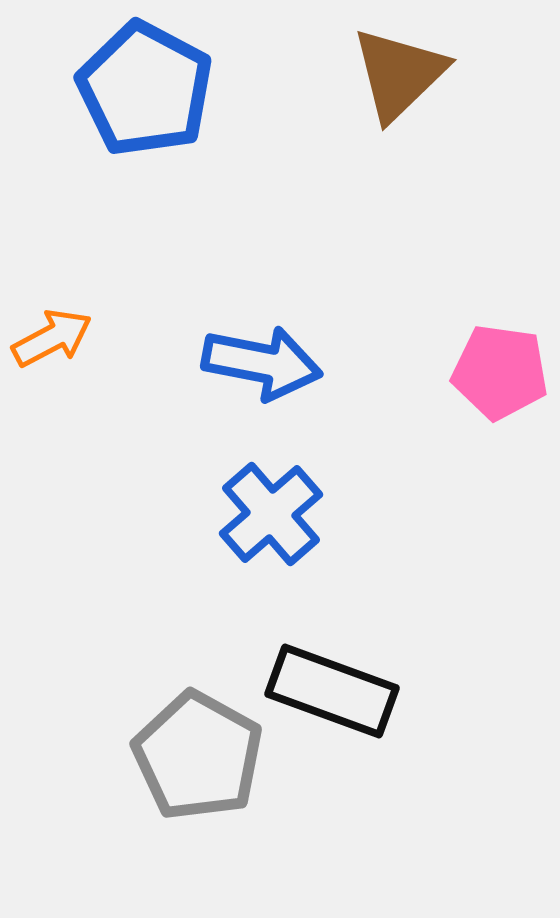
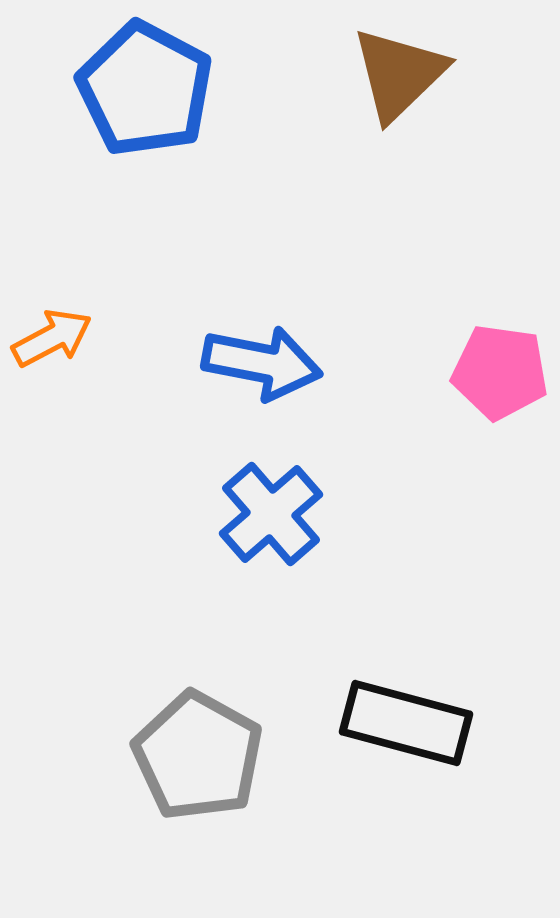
black rectangle: moved 74 px right, 32 px down; rotated 5 degrees counterclockwise
